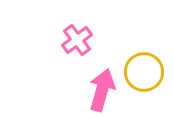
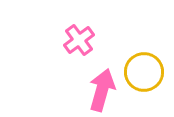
pink cross: moved 2 px right
